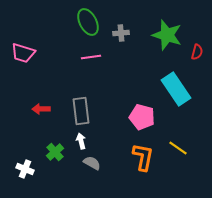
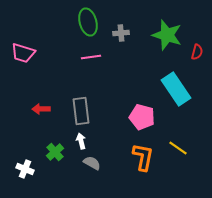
green ellipse: rotated 12 degrees clockwise
